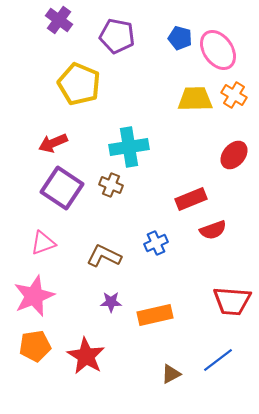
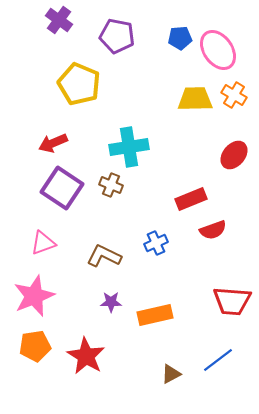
blue pentagon: rotated 20 degrees counterclockwise
